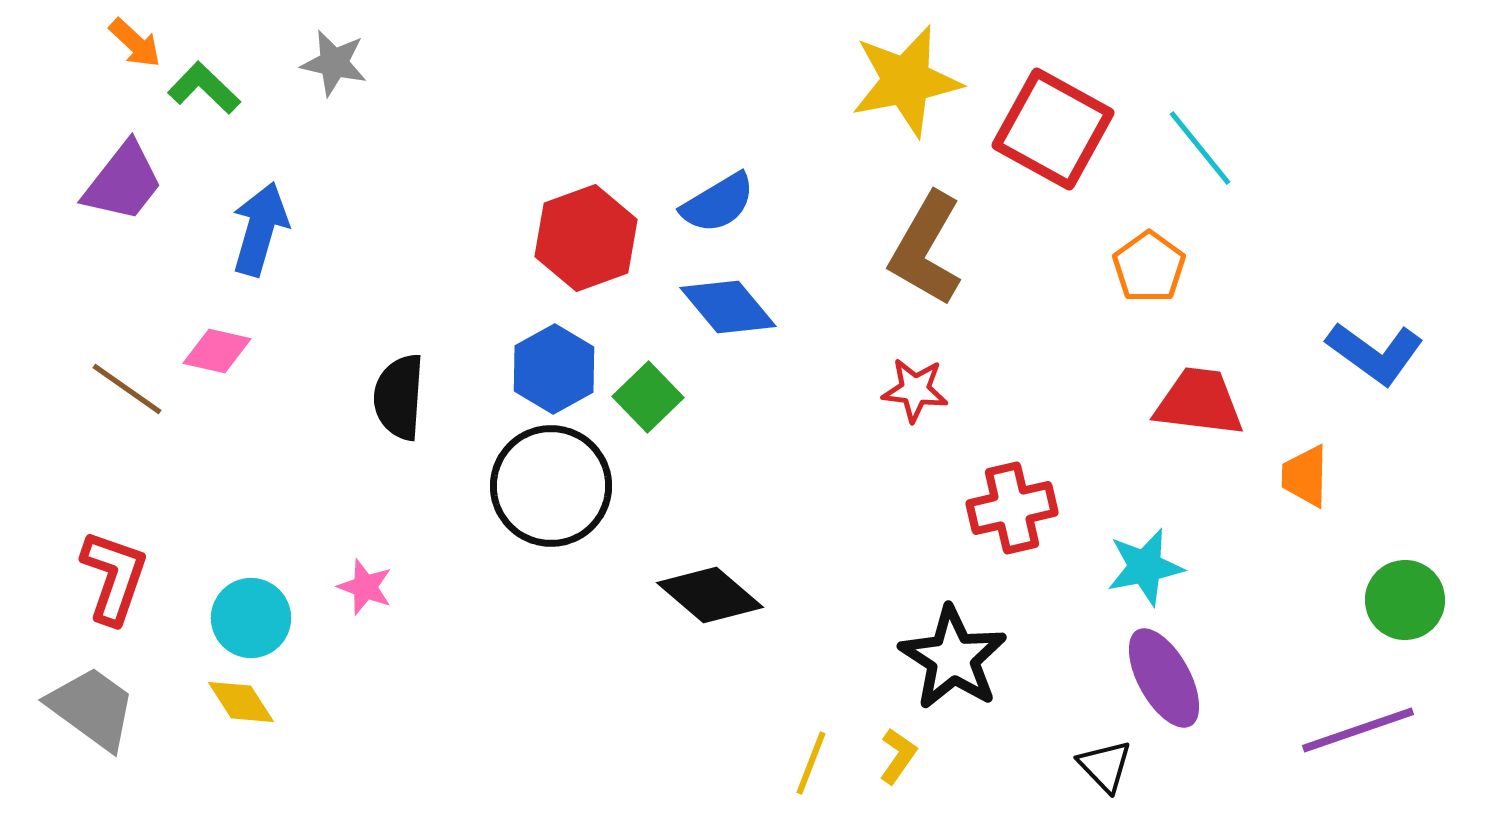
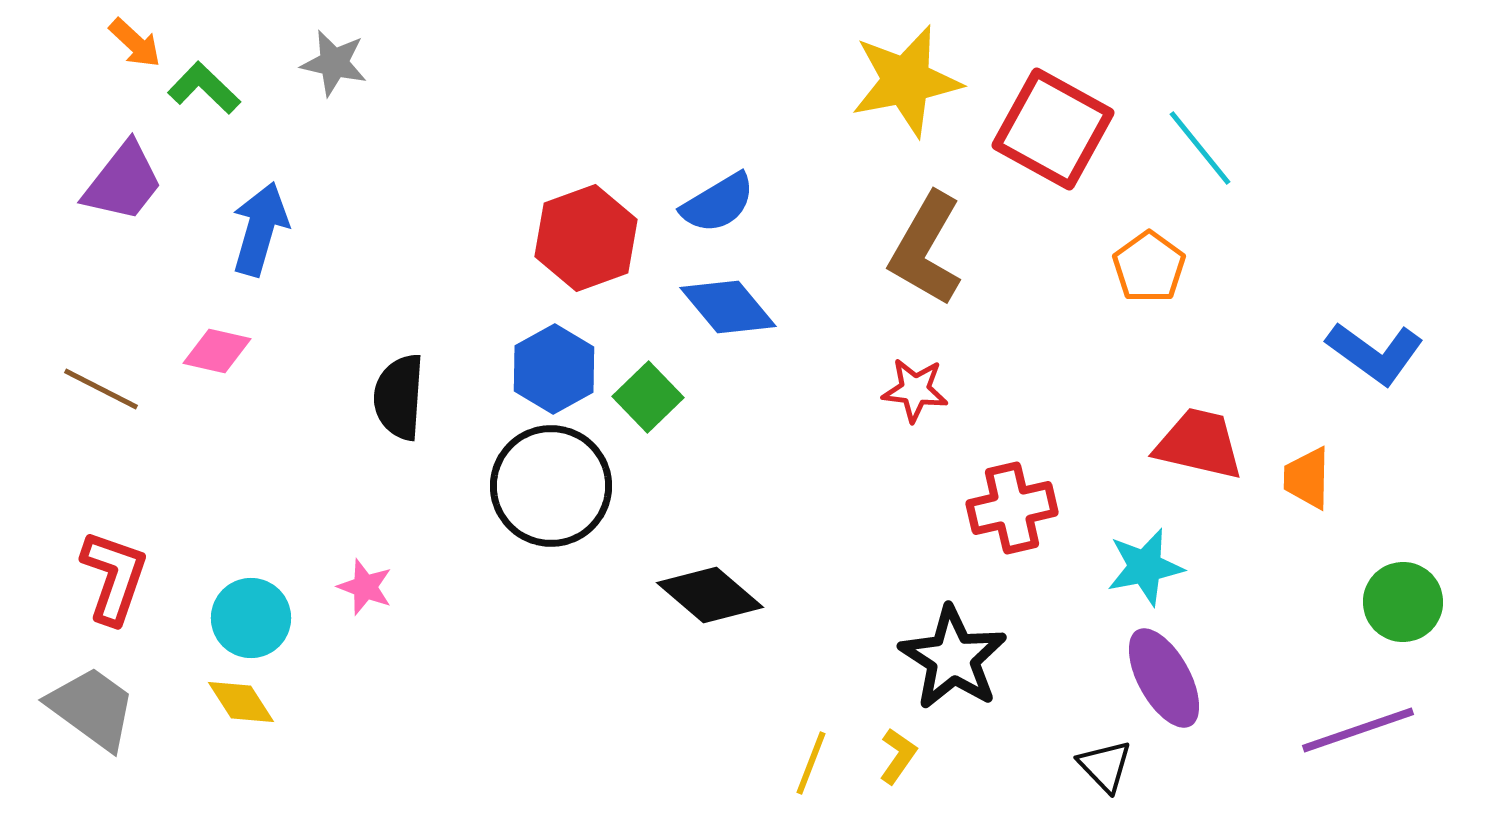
brown line: moved 26 px left; rotated 8 degrees counterclockwise
red trapezoid: moved 42 px down; rotated 6 degrees clockwise
orange trapezoid: moved 2 px right, 2 px down
green circle: moved 2 px left, 2 px down
